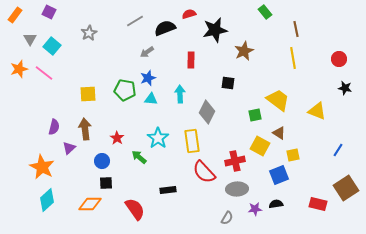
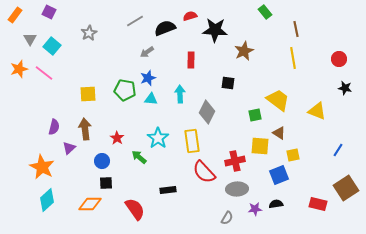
red semicircle at (189, 14): moved 1 px right, 2 px down
black star at (215, 30): rotated 15 degrees clockwise
yellow square at (260, 146): rotated 24 degrees counterclockwise
